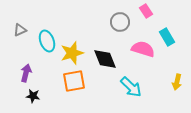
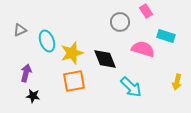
cyan rectangle: moved 1 px left, 1 px up; rotated 42 degrees counterclockwise
